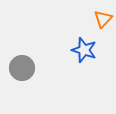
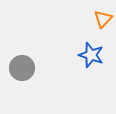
blue star: moved 7 px right, 5 px down
